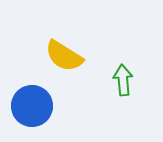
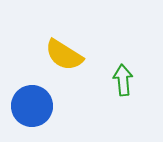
yellow semicircle: moved 1 px up
